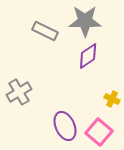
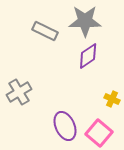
pink square: moved 1 px down
